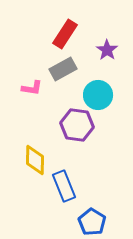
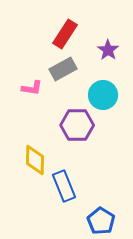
purple star: moved 1 px right
cyan circle: moved 5 px right
purple hexagon: rotated 8 degrees counterclockwise
blue pentagon: moved 9 px right, 1 px up
